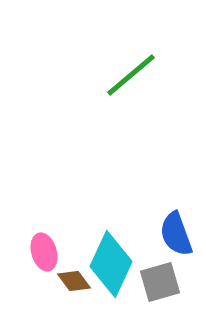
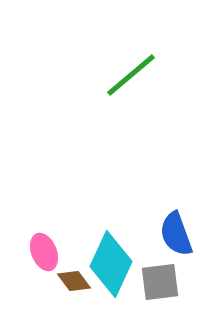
pink ellipse: rotated 6 degrees counterclockwise
gray square: rotated 9 degrees clockwise
